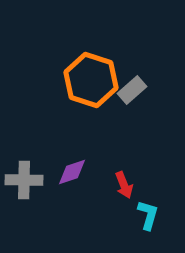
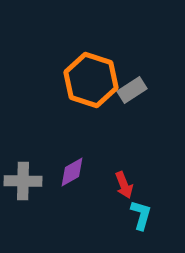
gray rectangle: rotated 8 degrees clockwise
purple diamond: rotated 12 degrees counterclockwise
gray cross: moved 1 px left, 1 px down
cyan L-shape: moved 7 px left
